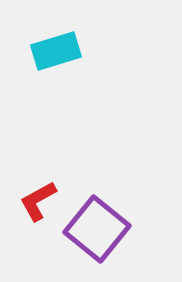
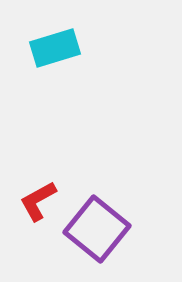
cyan rectangle: moved 1 px left, 3 px up
